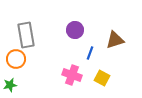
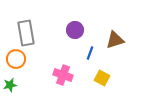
gray rectangle: moved 2 px up
pink cross: moved 9 px left
